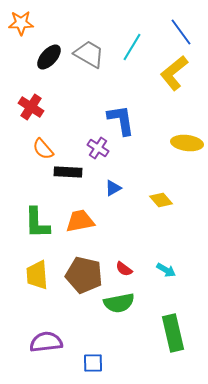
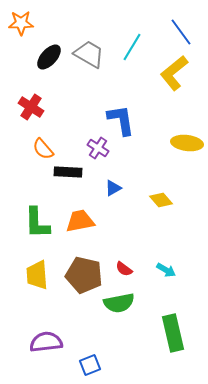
blue square: moved 3 px left, 2 px down; rotated 20 degrees counterclockwise
